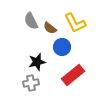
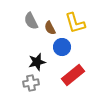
yellow L-shape: rotated 10 degrees clockwise
brown semicircle: rotated 24 degrees clockwise
